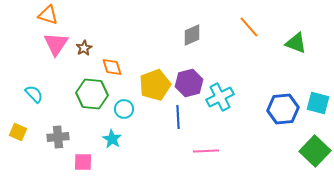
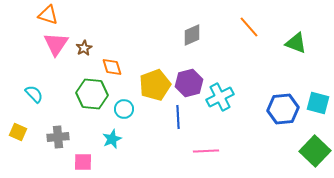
cyan star: rotated 18 degrees clockwise
